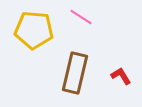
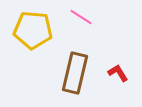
yellow pentagon: moved 1 px left
red L-shape: moved 3 px left, 3 px up
